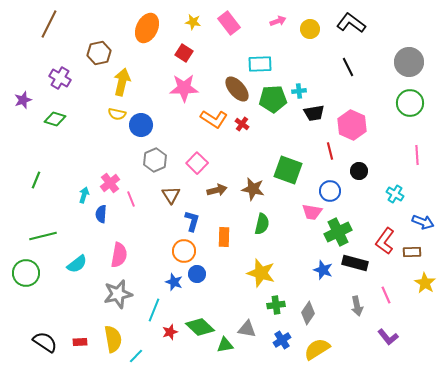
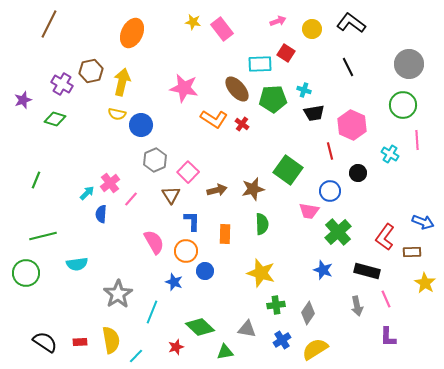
pink rectangle at (229, 23): moved 7 px left, 6 px down
orange ellipse at (147, 28): moved 15 px left, 5 px down
yellow circle at (310, 29): moved 2 px right
brown hexagon at (99, 53): moved 8 px left, 18 px down
red square at (184, 53): moved 102 px right
gray circle at (409, 62): moved 2 px down
purple cross at (60, 78): moved 2 px right, 6 px down
pink star at (184, 88): rotated 12 degrees clockwise
cyan cross at (299, 91): moved 5 px right, 1 px up; rotated 24 degrees clockwise
green circle at (410, 103): moved 7 px left, 2 px down
pink line at (417, 155): moved 15 px up
pink square at (197, 163): moved 9 px left, 9 px down
green square at (288, 170): rotated 16 degrees clockwise
black circle at (359, 171): moved 1 px left, 2 px down
brown star at (253, 189): rotated 25 degrees counterclockwise
cyan cross at (395, 194): moved 5 px left, 40 px up
cyan arrow at (84, 195): moved 3 px right, 2 px up; rotated 28 degrees clockwise
pink line at (131, 199): rotated 63 degrees clockwise
pink trapezoid at (312, 212): moved 3 px left, 1 px up
blue L-shape at (192, 221): rotated 15 degrees counterclockwise
green semicircle at (262, 224): rotated 15 degrees counterclockwise
green cross at (338, 232): rotated 16 degrees counterclockwise
orange rectangle at (224, 237): moved 1 px right, 3 px up
red L-shape at (385, 241): moved 4 px up
orange circle at (184, 251): moved 2 px right
pink semicircle at (119, 255): moved 35 px right, 13 px up; rotated 40 degrees counterclockwise
black rectangle at (355, 263): moved 12 px right, 8 px down
cyan semicircle at (77, 264): rotated 30 degrees clockwise
blue circle at (197, 274): moved 8 px right, 3 px up
gray star at (118, 294): rotated 20 degrees counterclockwise
pink line at (386, 295): moved 4 px down
cyan line at (154, 310): moved 2 px left, 2 px down
red star at (170, 332): moved 6 px right, 15 px down
purple L-shape at (388, 337): rotated 40 degrees clockwise
yellow semicircle at (113, 339): moved 2 px left, 1 px down
green triangle at (225, 345): moved 7 px down
yellow semicircle at (317, 349): moved 2 px left
